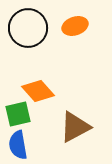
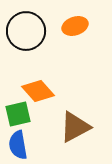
black circle: moved 2 px left, 3 px down
